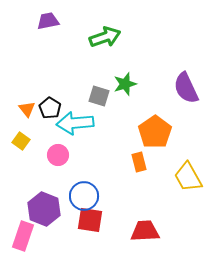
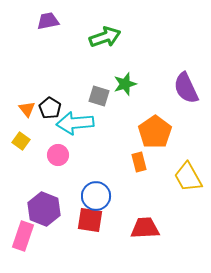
blue circle: moved 12 px right
red trapezoid: moved 3 px up
